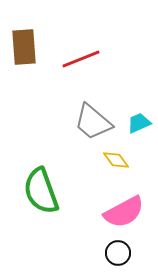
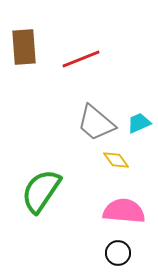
gray trapezoid: moved 3 px right, 1 px down
green semicircle: rotated 54 degrees clockwise
pink semicircle: moved 1 px up; rotated 147 degrees counterclockwise
